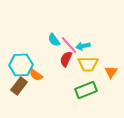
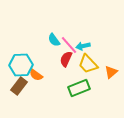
yellow trapezoid: rotated 45 degrees clockwise
orange triangle: rotated 16 degrees clockwise
green rectangle: moved 7 px left, 2 px up
